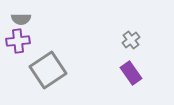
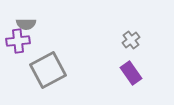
gray semicircle: moved 5 px right, 5 px down
gray square: rotated 6 degrees clockwise
